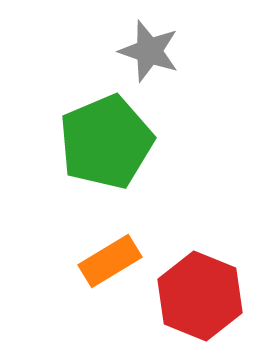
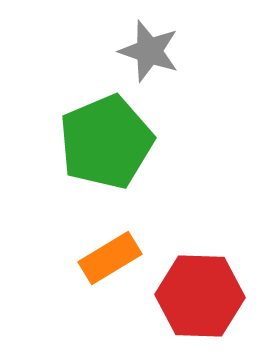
orange rectangle: moved 3 px up
red hexagon: rotated 20 degrees counterclockwise
